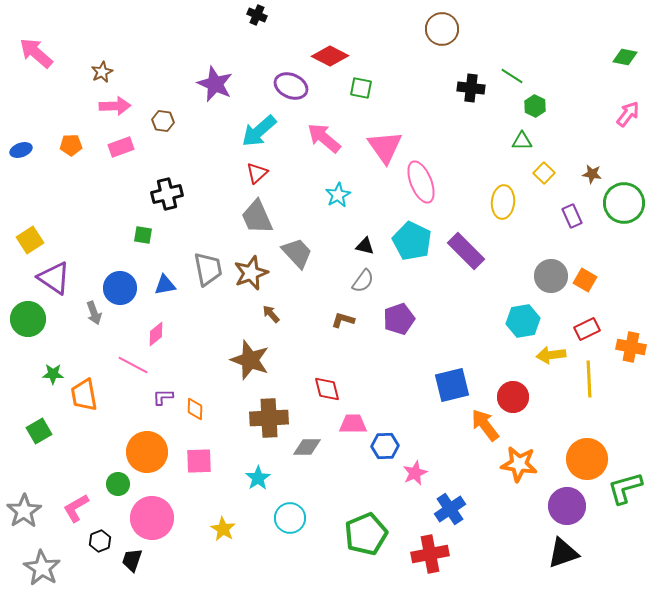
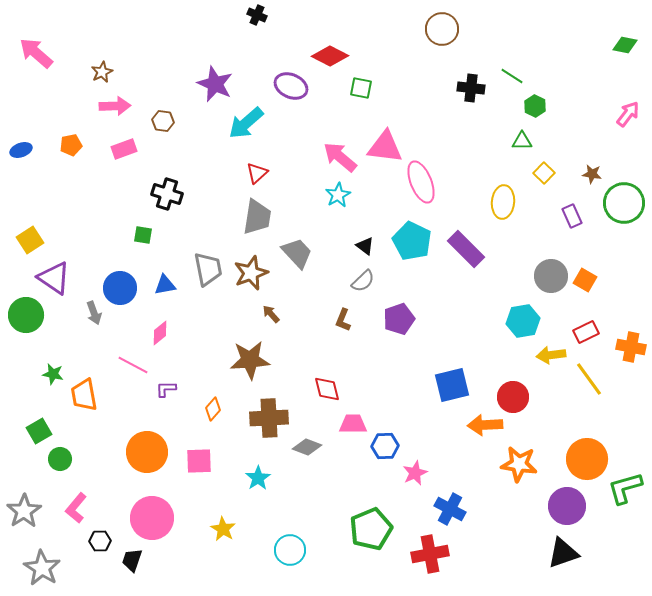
green diamond at (625, 57): moved 12 px up
cyan arrow at (259, 131): moved 13 px left, 8 px up
pink arrow at (324, 138): moved 16 px right, 19 px down
orange pentagon at (71, 145): rotated 10 degrees counterclockwise
pink rectangle at (121, 147): moved 3 px right, 2 px down
pink triangle at (385, 147): rotated 48 degrees counterclockwise
black cross at (167, 194): rotated 32 degrees clockwise
gray trapezoid at (257, 217): rotated 147 degrees counterclockwise
black triangle at (365, 246): rotated 24 degrees clockwise
purple rectangle at (466, 251): moved 2 px up
gray semicircle at (363, 281): rotated 10 degrees clockwise
green circle at (28, 319): moved 2 px left, 4 px up
brown L-shape at (343, 320): rotated 85 degrees counterclockwise
red rectangle at (587, 329): moved 1 px left, 3 px down
pink diamond at (156, 334): moved 4 px right, 1 px up
brown star at (250, 360): rotated 24 degrees counterclockwise
green star at (53, 374): rotated 10 degrees clockwise
yellow line at (589, 379): rotated 33 degrees counterclockwise
purple L-shape at (163, 397): moved 3 px right, 8 px up
orange diamond at (195, 409): moved 18 px right; rotated 40 degrees clockwise
orange arrow at (485, 425): rotated 56 degrees counterclockwise
gray diamond at (307, 447): rotated 20 degrees clockwise
green circle at (118, 484): moved 58 px left, 25 px up
pink L-shape at (76, 508): rotated 20 degrees counterclockwise
blue cross at (450, 509): rotated 28 degrees counterclockwise
cyan circle at (290, 518): moved 32 px down
green pentagon at (366, 534): moved 5 px right, 5 px up
black hexagon at (100, 541): rotated 20 degrees clockwise
